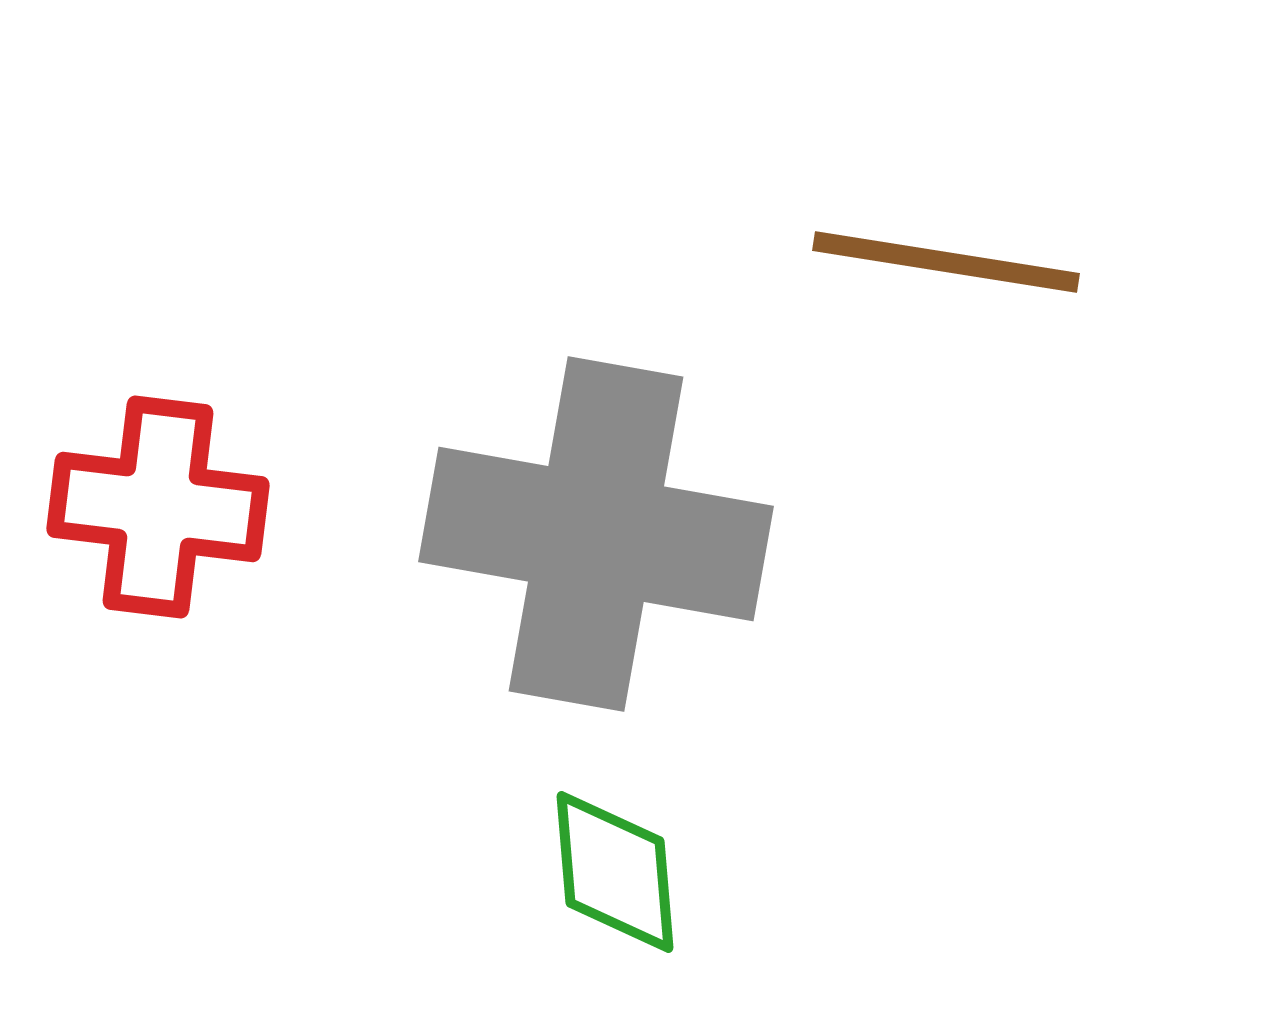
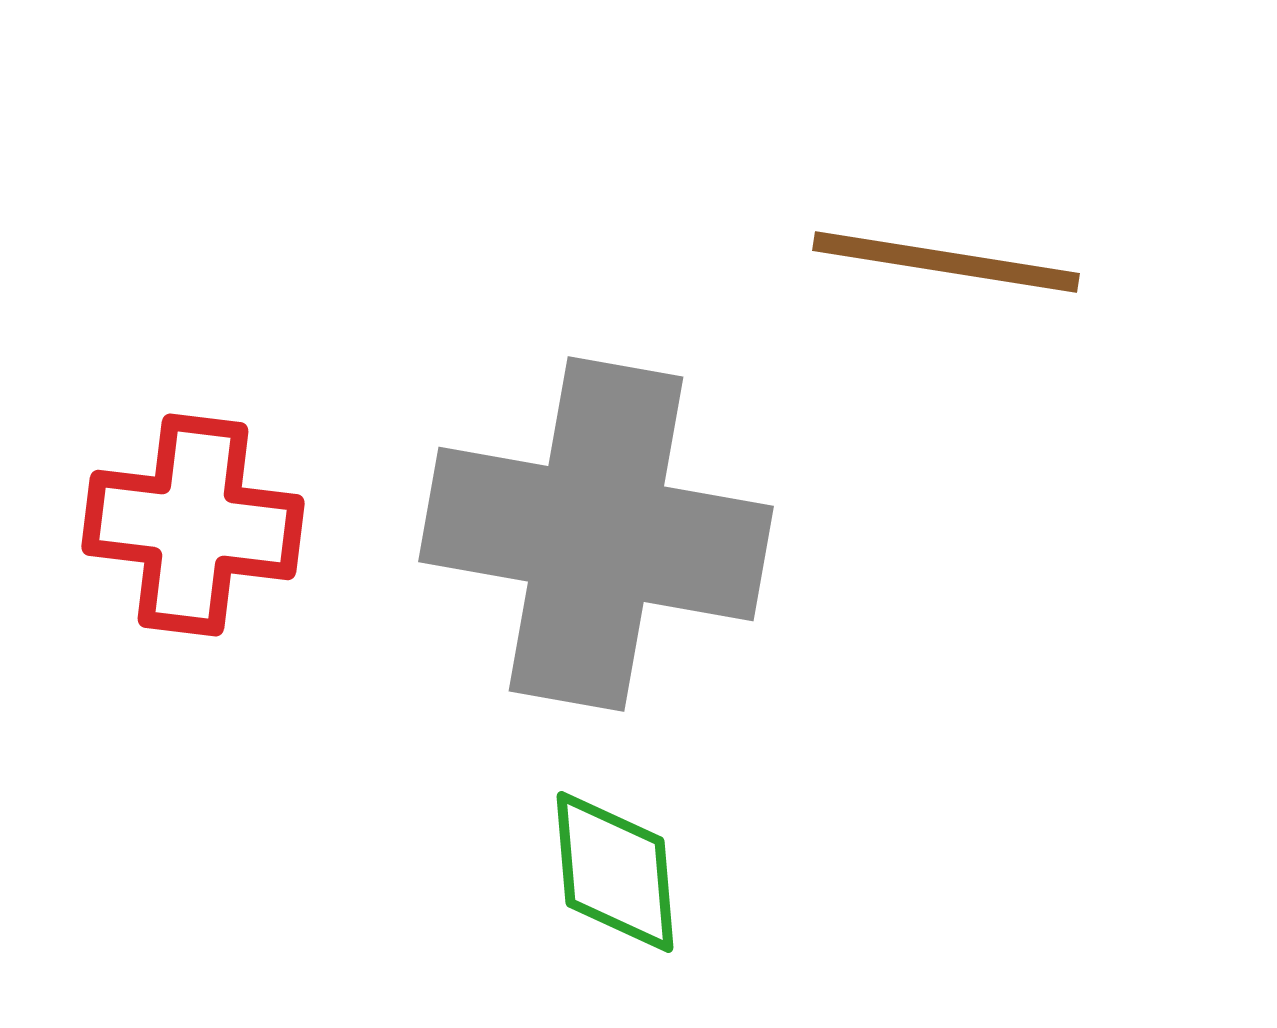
red cross: moved 35 px right, 18 px down
